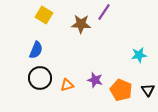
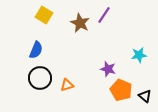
purple line: moved 3 px down
brown star: moved 1 px left, 1 px up; rotated 24 degrees clockwise
purple star: moved 13 px right, 11 px up
black triangle: moved 3 px left, 6 px down; rotated 16 degrees counterclockwise
